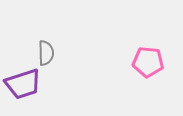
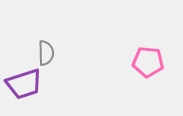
purple trapezoid: moved 1 px right
